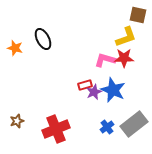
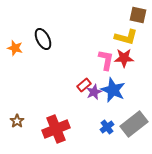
yellow L-shape: rotated 35 degrees clockwise
pink L-shape: moved 1 px right; rotated 85 degrees clockwise
red rectangle: moved 1 px left; rotated 24 degrees counterclockwise
brown star: rotated 16 degrees counterclockwise
